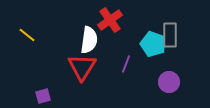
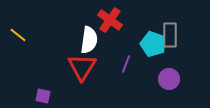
red cross: rotated 20 degrees counterclockwise
yellow line: moved 9 px left
purple circle: moved 3 px up
purple square: rotated 28 degrees clockwise
